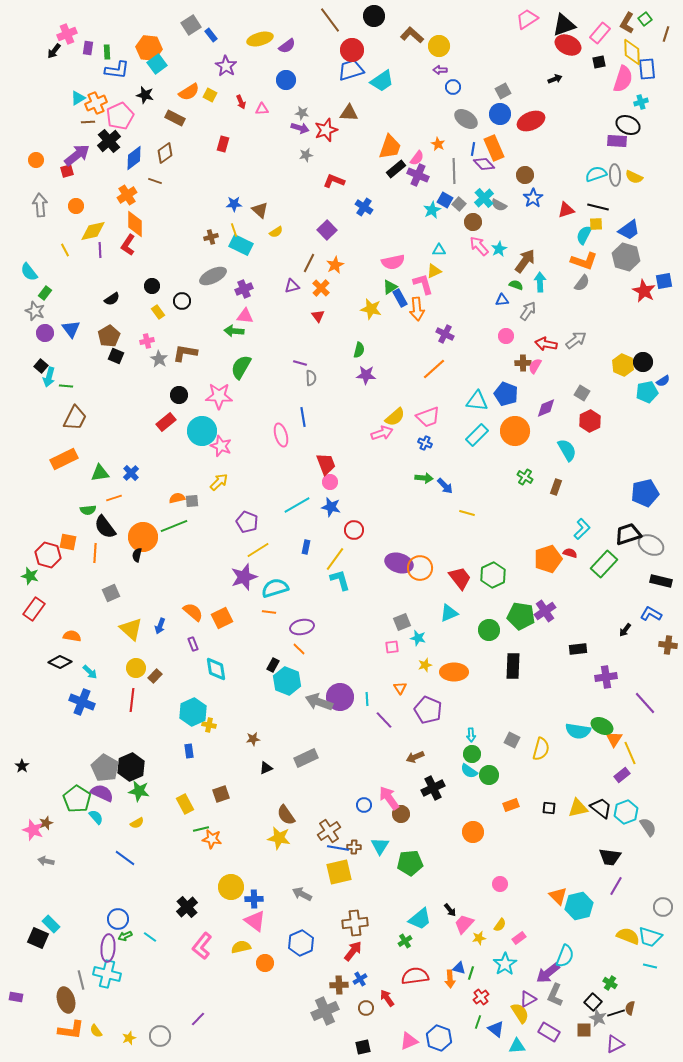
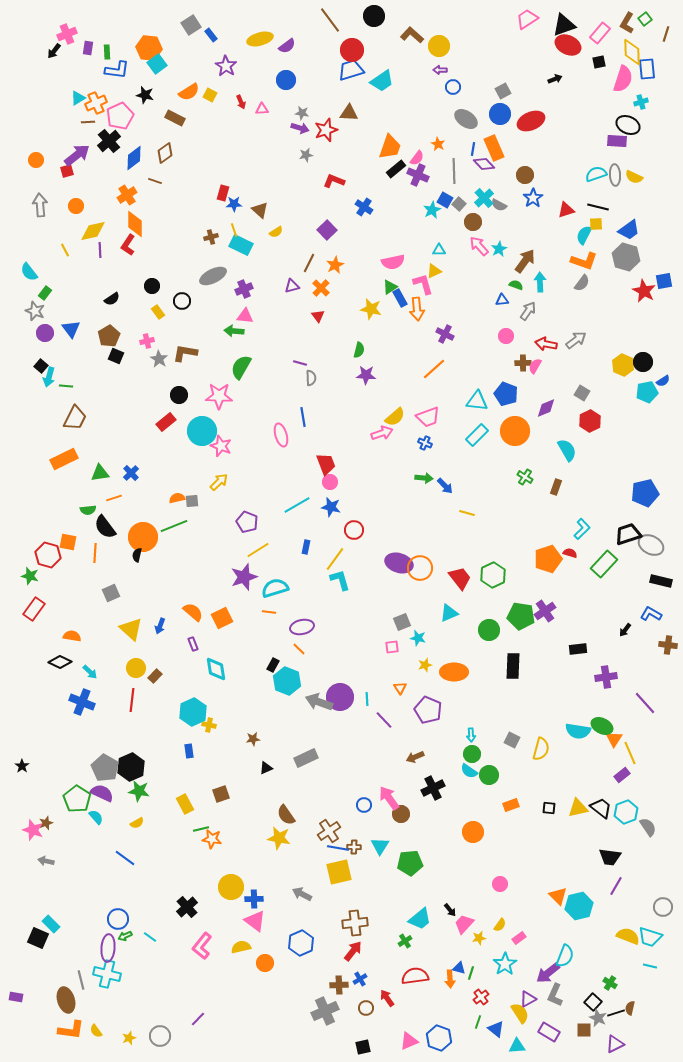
red rectangle at (223, 144): moved 49 px down
